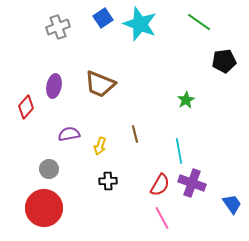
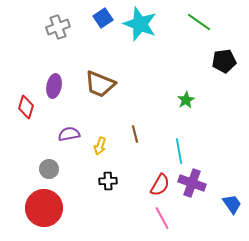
red diamond: rotated 25 degrees counterclockwise
